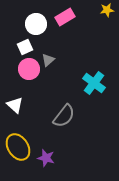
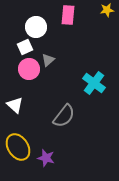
pink rectangle: moved 3 px right, 2 px up; rotated 54 degrees counterclockwise
white circle: moved 3 px down
